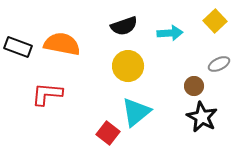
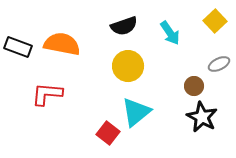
cyan arrow: rotated 60 degrees clockwise
